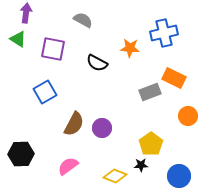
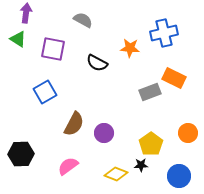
orange circle: moved 17 px down
purple circle: moved 2 px right, 5 px down
yellow diamond: moved 1 px right, 2 px up
